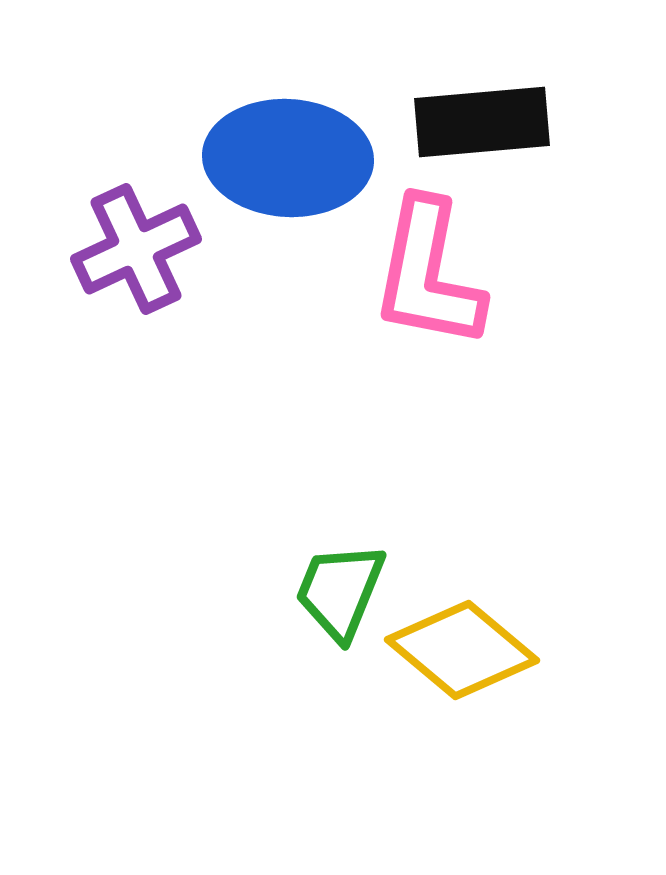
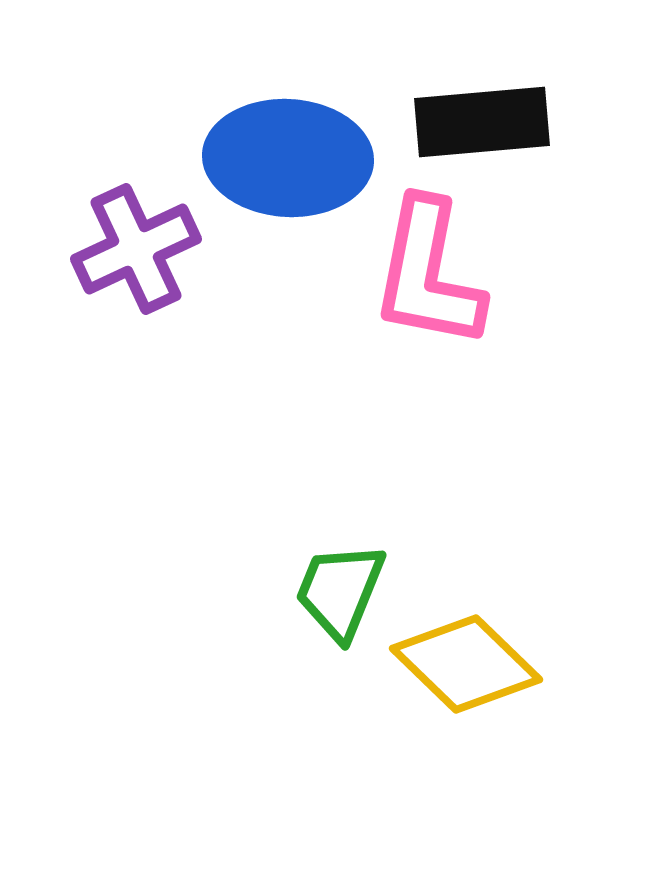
yellow diamond: moved 4 px right, 14 px down; rotated 4 degrees clockwise
